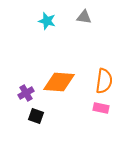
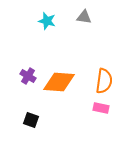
purple cross: moved 2 px right, 17 px up; rotated 28 degrees counterclockwise
black square: moved 5 px left, 4 px down
